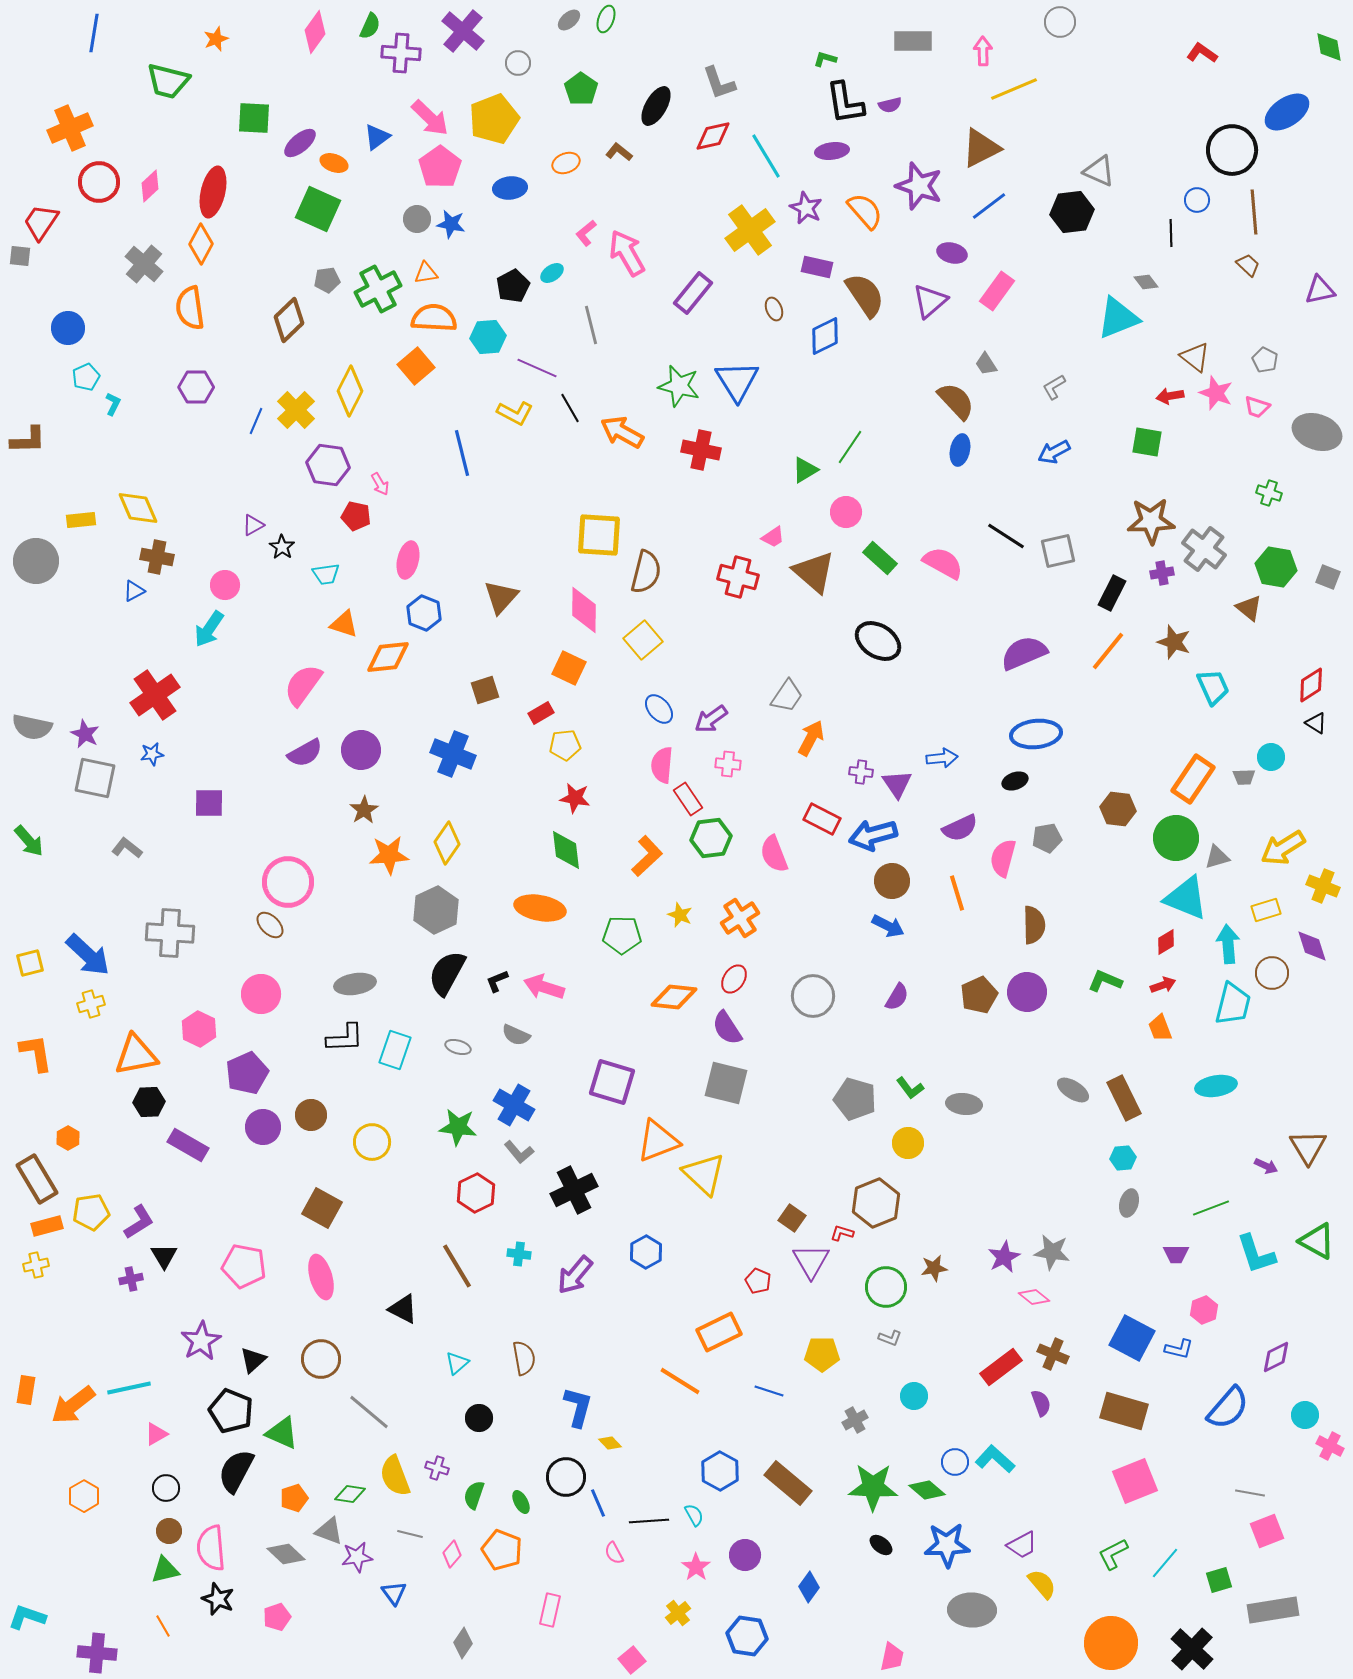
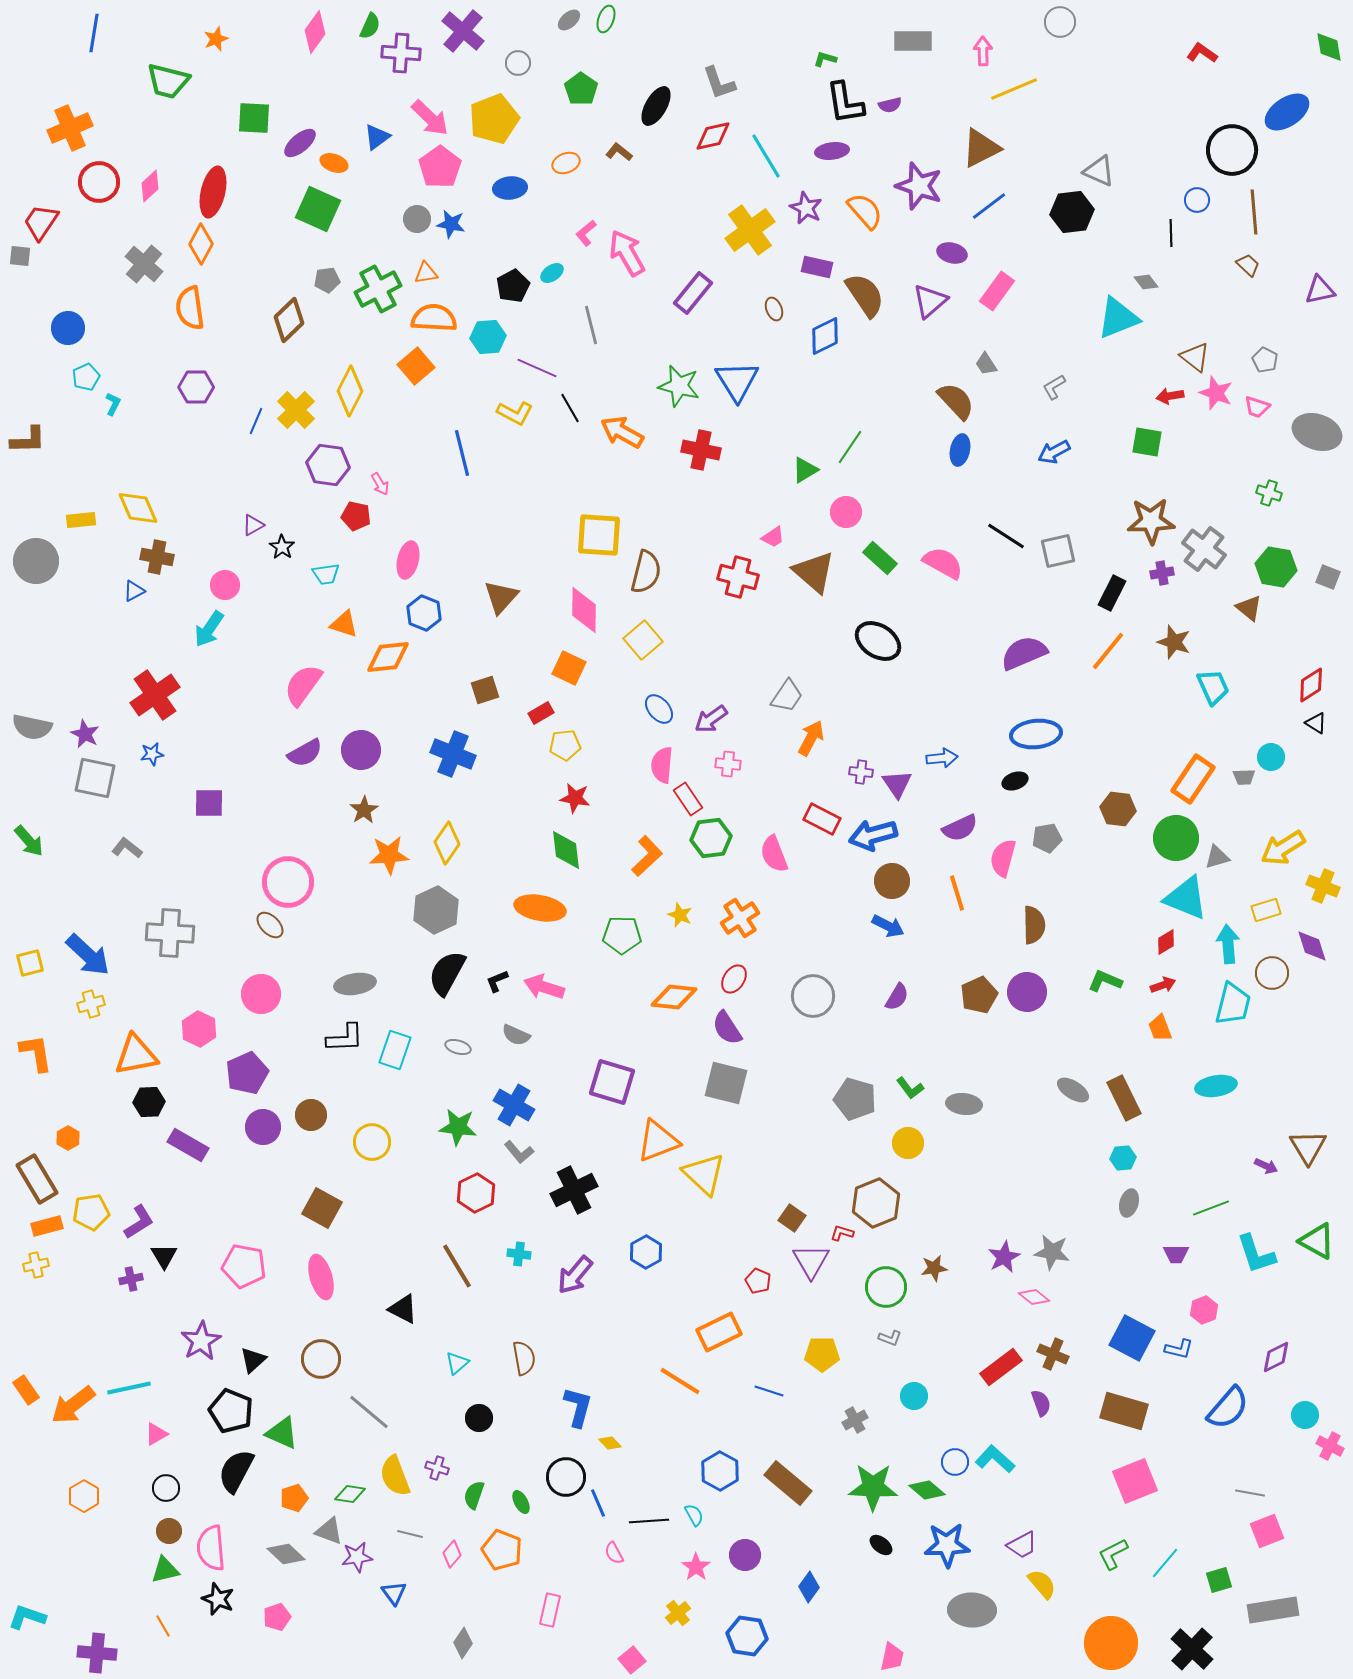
orange rectangle at (26, 1390): rotated 44 degrees counterclockwise
